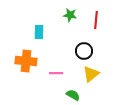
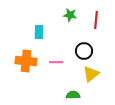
pink line: moved 11 px up
green semicircle: rotated 32 degrees counterclockwise
